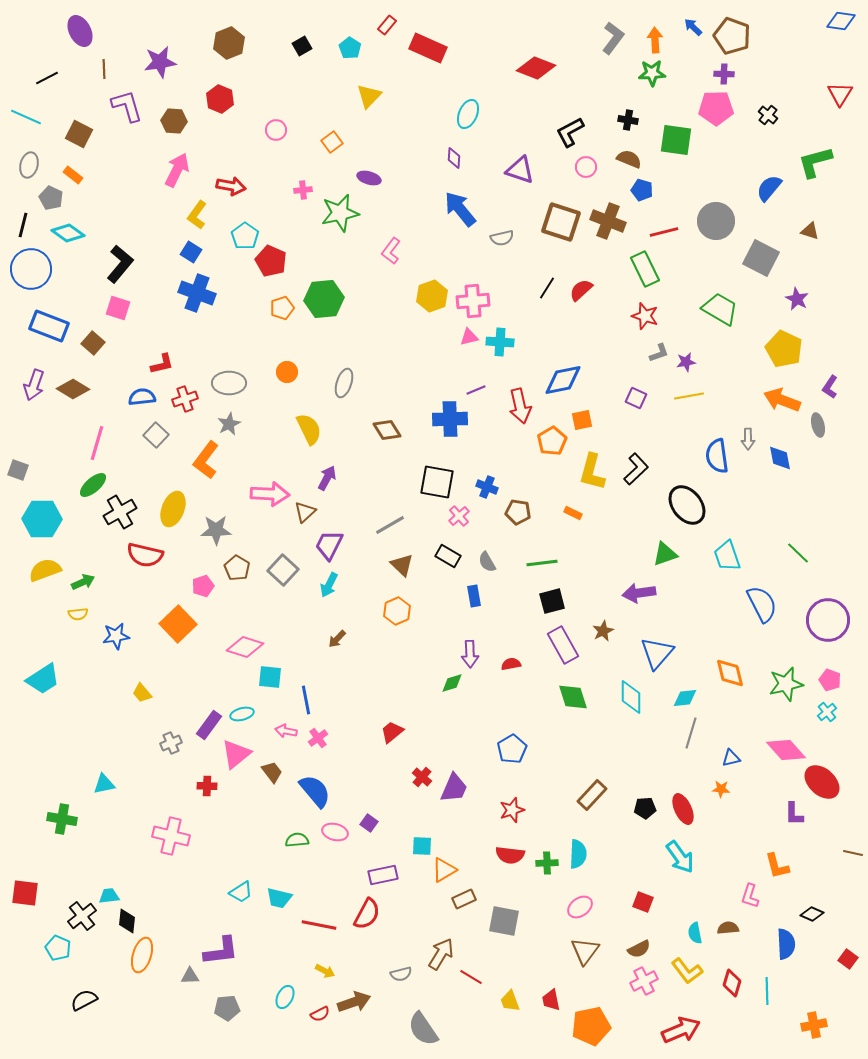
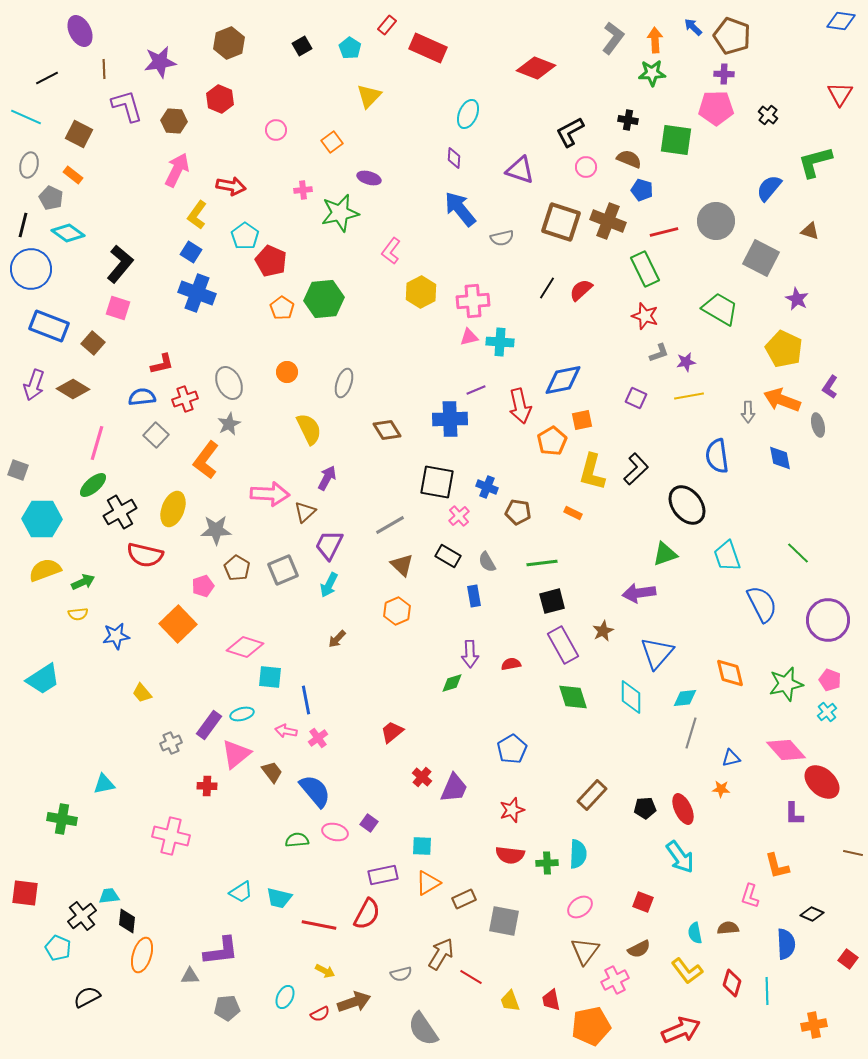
yellow hexagon at (432, 296): moved 11 px left, 4 px up; rotated 8 degrees counterclockwise
orange pentagon at (282, 308): rotated 20 degrees counterclockwise
gray ellipse at (229, 383): rotated 64 degrees clockwise
gray arrow at (748, 439): moved 27 px up
gray square at (283, 570): rotated 24 degrees clockwise
orange triangle at (444, 870): moved 16 px left, 13 px down
pink cross at (644, 981): moved 29 px left, 1 px up
black semicircle at (84, 1000): moved 3 px right, 3 px up
